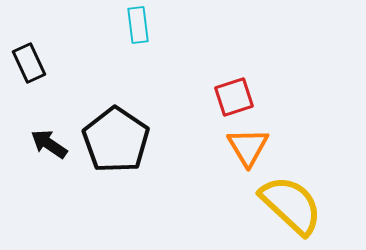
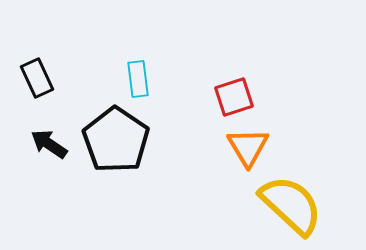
cyan rectangle: moved 54 px down
black rectangle: moved 8 px right, 15 px down
